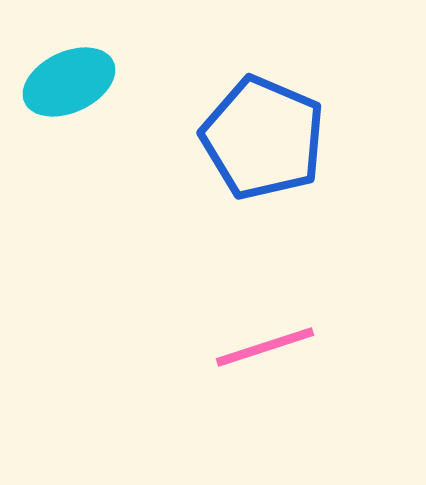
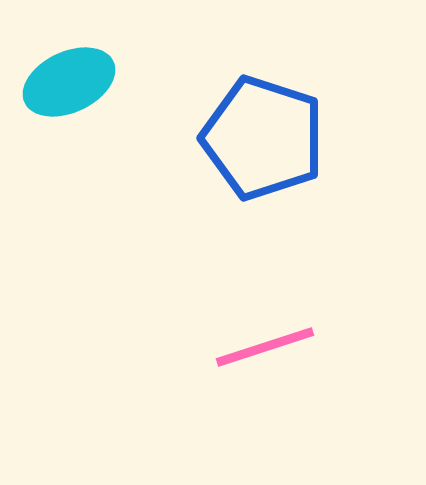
blue pentagon: rotated 5 degrees counterclockwise
